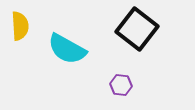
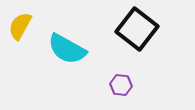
yellow semicircle: rotated 148 degrees counterclockwise
